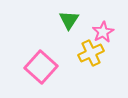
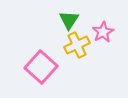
yellow cross: moved 14 px left, 8 px up
